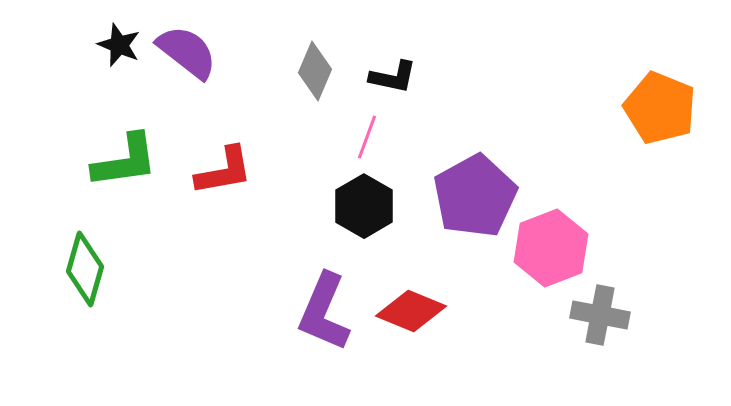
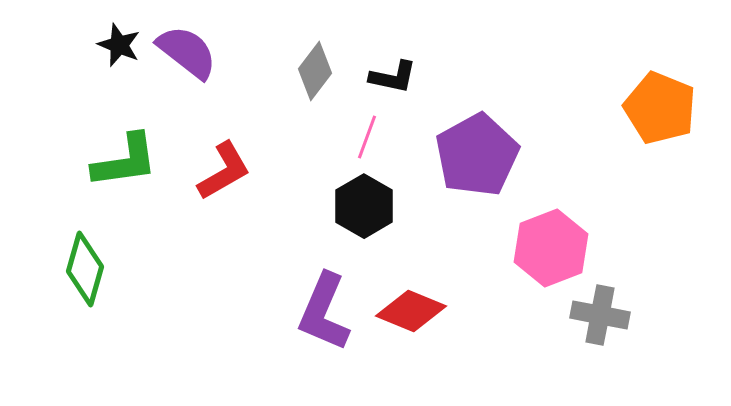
gray diamond: rotated 14 degrees clockwise
red L-shape: rotated 20 degrees counterclockwise
purple pentagon: moved 2 px right, 41 px up
